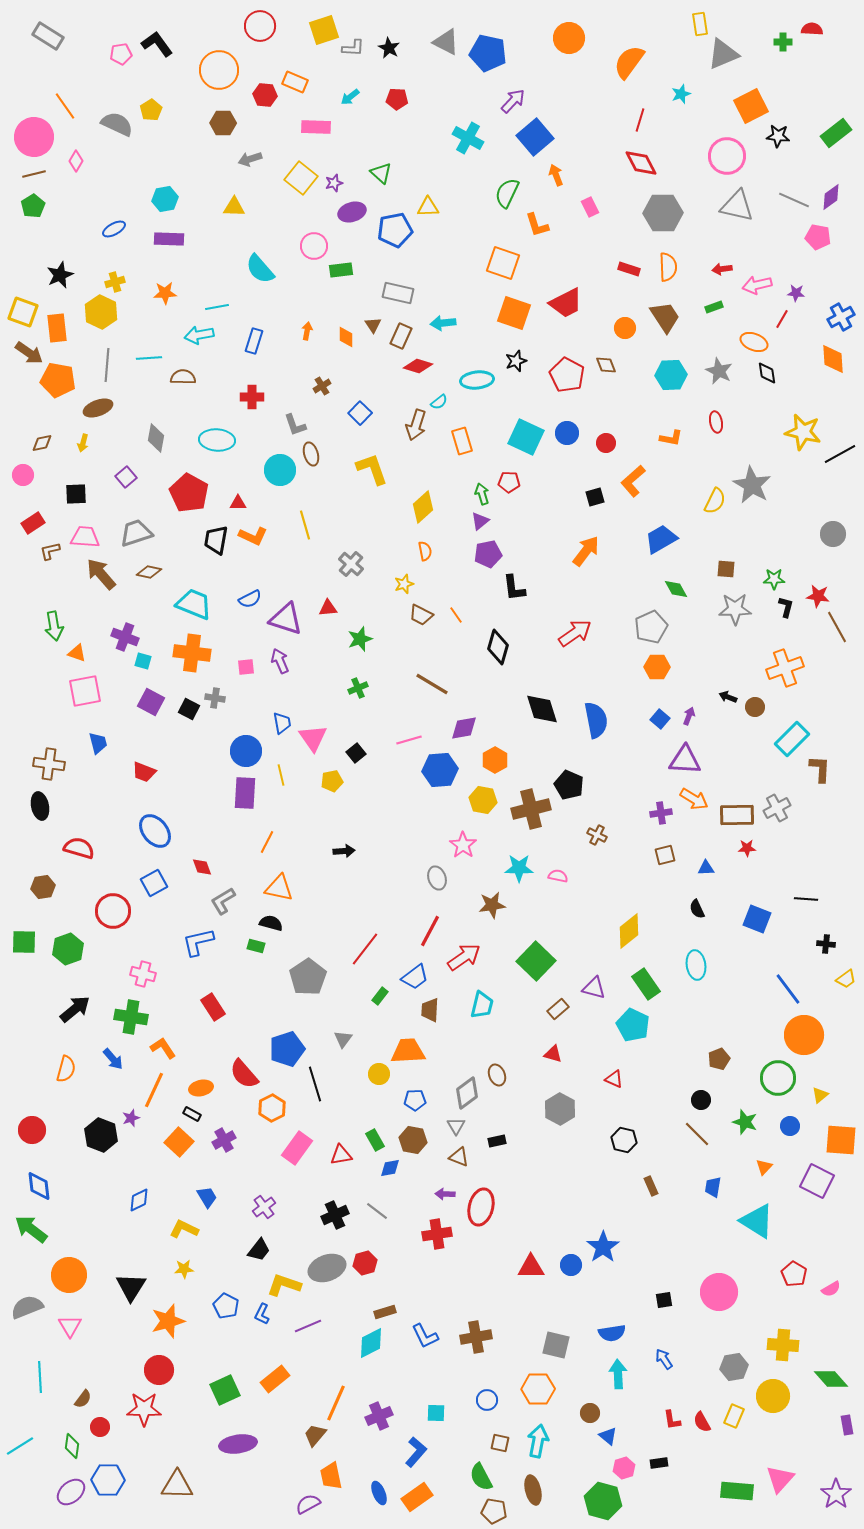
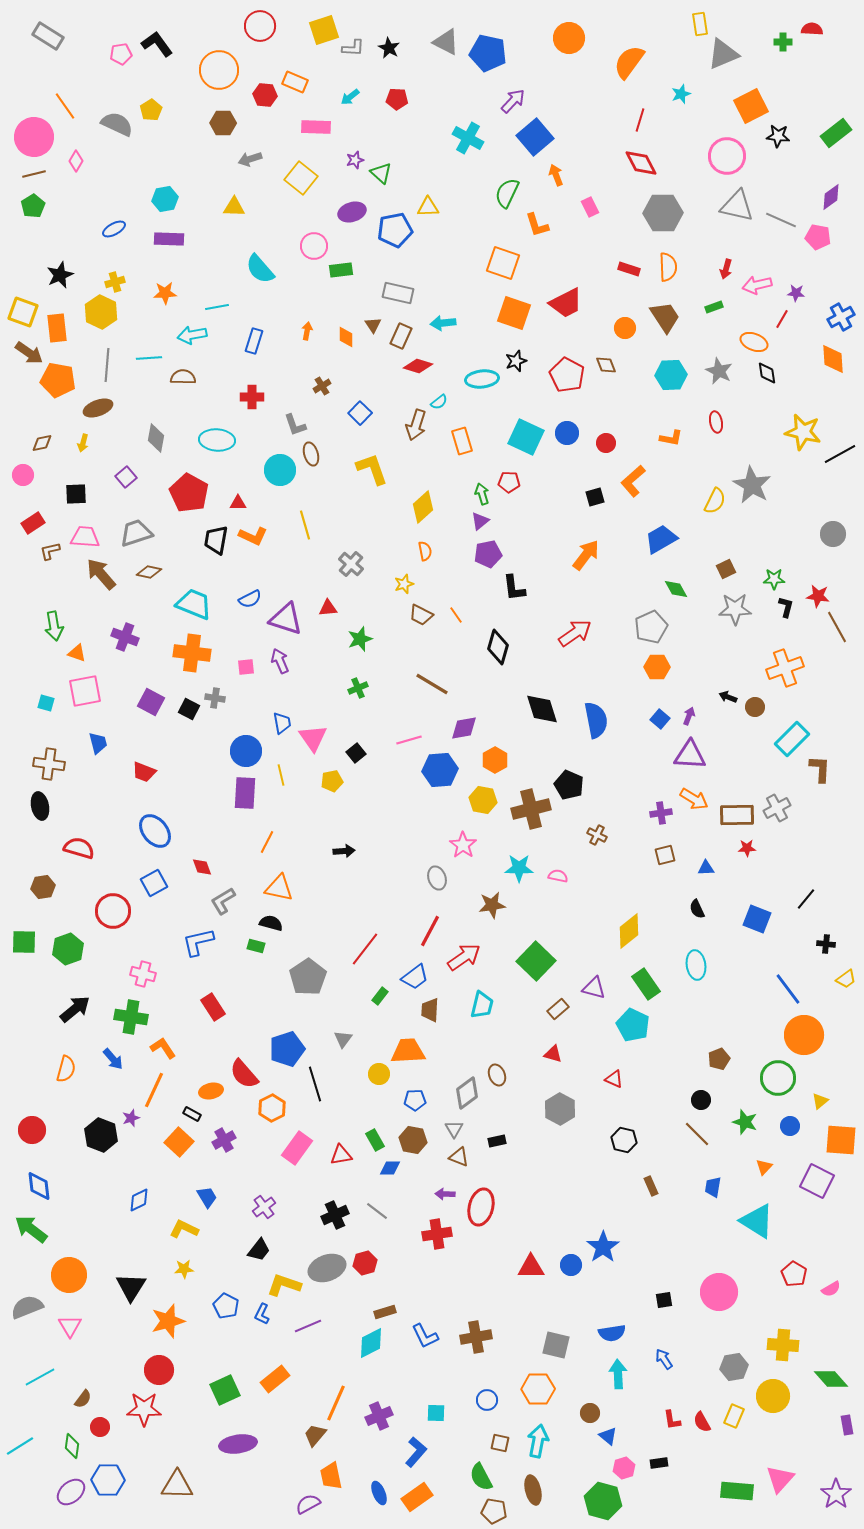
purple star at (334, 183): moved 21 px right, 23 px up
gray line at (794, 200): moved 13 px left, 20 px down
red arrow at (722, 269): moved 4 px right; rotated 66 degrees counterclockwise
cyan arrow at (199, 335): moved 7 px left
cyan ellipse at (477, 380): moved 5 px right, 1 px up
orange arrow at (586, 551): moved 4 px down
brown square at (726, 569): rotated 30 degrees counterclockwise
cyan square at (143, 661): moved 97 px left, 42 px down
purple triangle at (685, 760): moved 5 px right, 5 px up
black line at (806, 899): rotated 55 degrees counterclockwise
orange ellipse at (201, 1088): moved 10 px right, 3 px down
yellow triangle at (820, 1095): moved 6 px down
gray triangle at (456, 1126): moved 2 px left, 3 px down
blue diamond at (390, 1168): rotated 10 degrees clockwise
cyan line at (40, 1377): rotated 64 degrees clockwise
